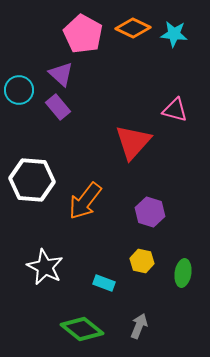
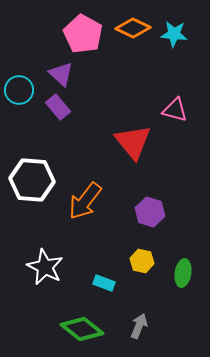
red triangle: rotated 21 degrees counterclockwise
